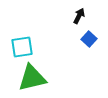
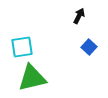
blue square: moved 8 px down
